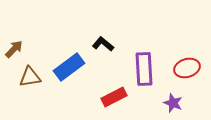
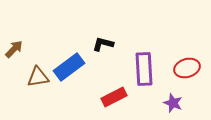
black L-shape: rotated 25 degrees counterclockwise
brown triangle: moved 8 px right
